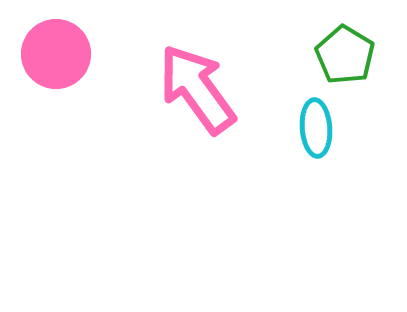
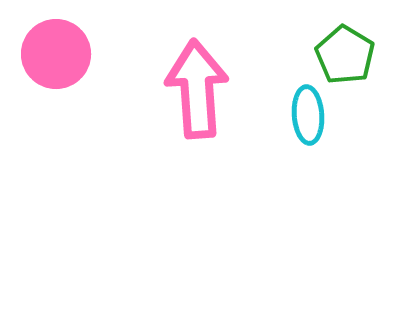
pink arrow: rotated 32 degrees clockwise
cyan ellipse: moved 8 px left, 13 px up
